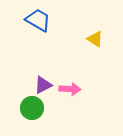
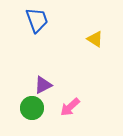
blue trapezoid: moved 1 px left; rotated 40 degrees clockwise
pink arrow: moved 18 px down; rotated 135 degrees clockwise
